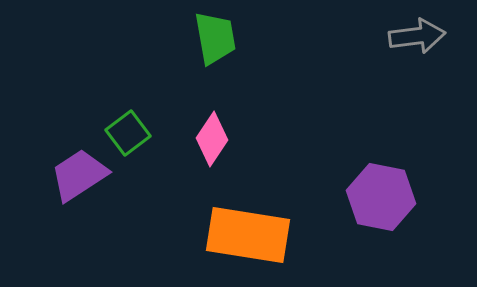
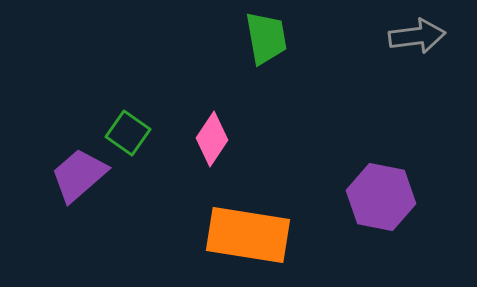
green trapezoid: moved 51 px right
green square: rotated 18 degrees counterclockwise
purple trapezoid: rotated 8 degrees counterclockwise
